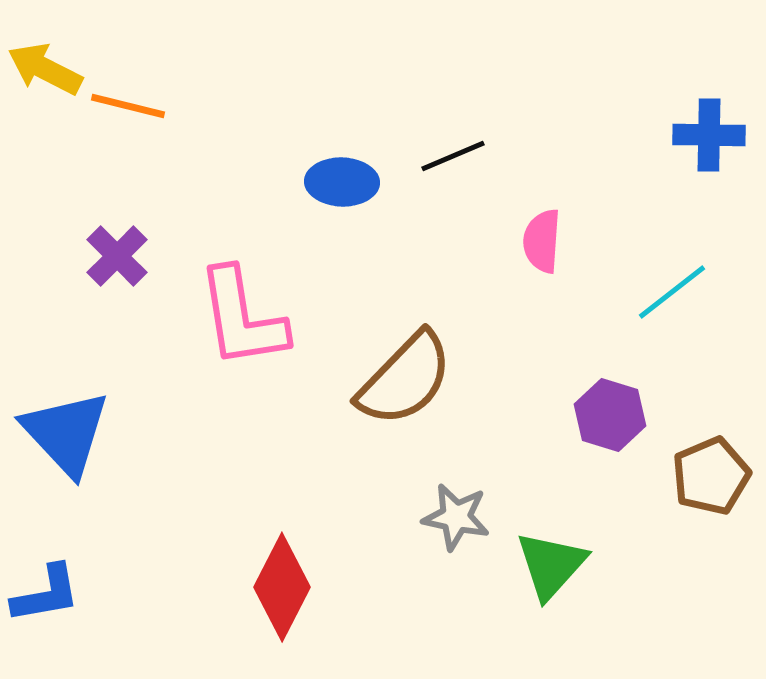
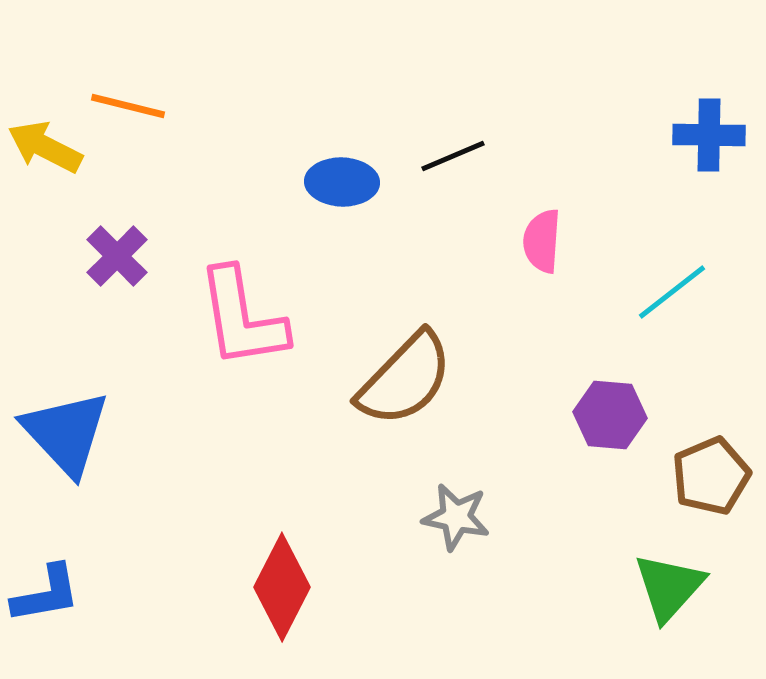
yellow arrow: moved 78 px down
purple hexagon: rotated 12 degrees counterclockwise
green triangle: moved 118 px right, 22 px down
